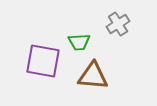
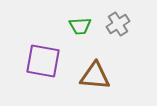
green trapezoid: moved 1 px right, 16 px up
brown triangle: moved 2 px right
